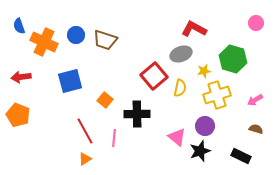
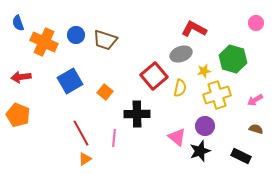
blue semicircle: moved 1 px left, 3 px up
blue square: rotated 15 degrees counterclockwise
orange square: moved 8 px up
red line: moved 4 px left, 2 px down
